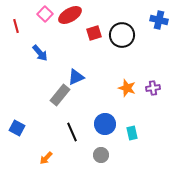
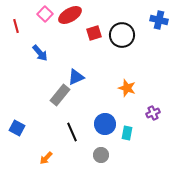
purple cross: moved 25 px down; rotated 16 degrees counterclockwise
cyan rectangle: moved 5 px left; rotated 24 degrees clockwise
